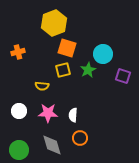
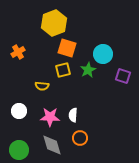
orange cross: rotated 16 degrees counterclockwise
pink star: moved 2 px right, 4 px down
